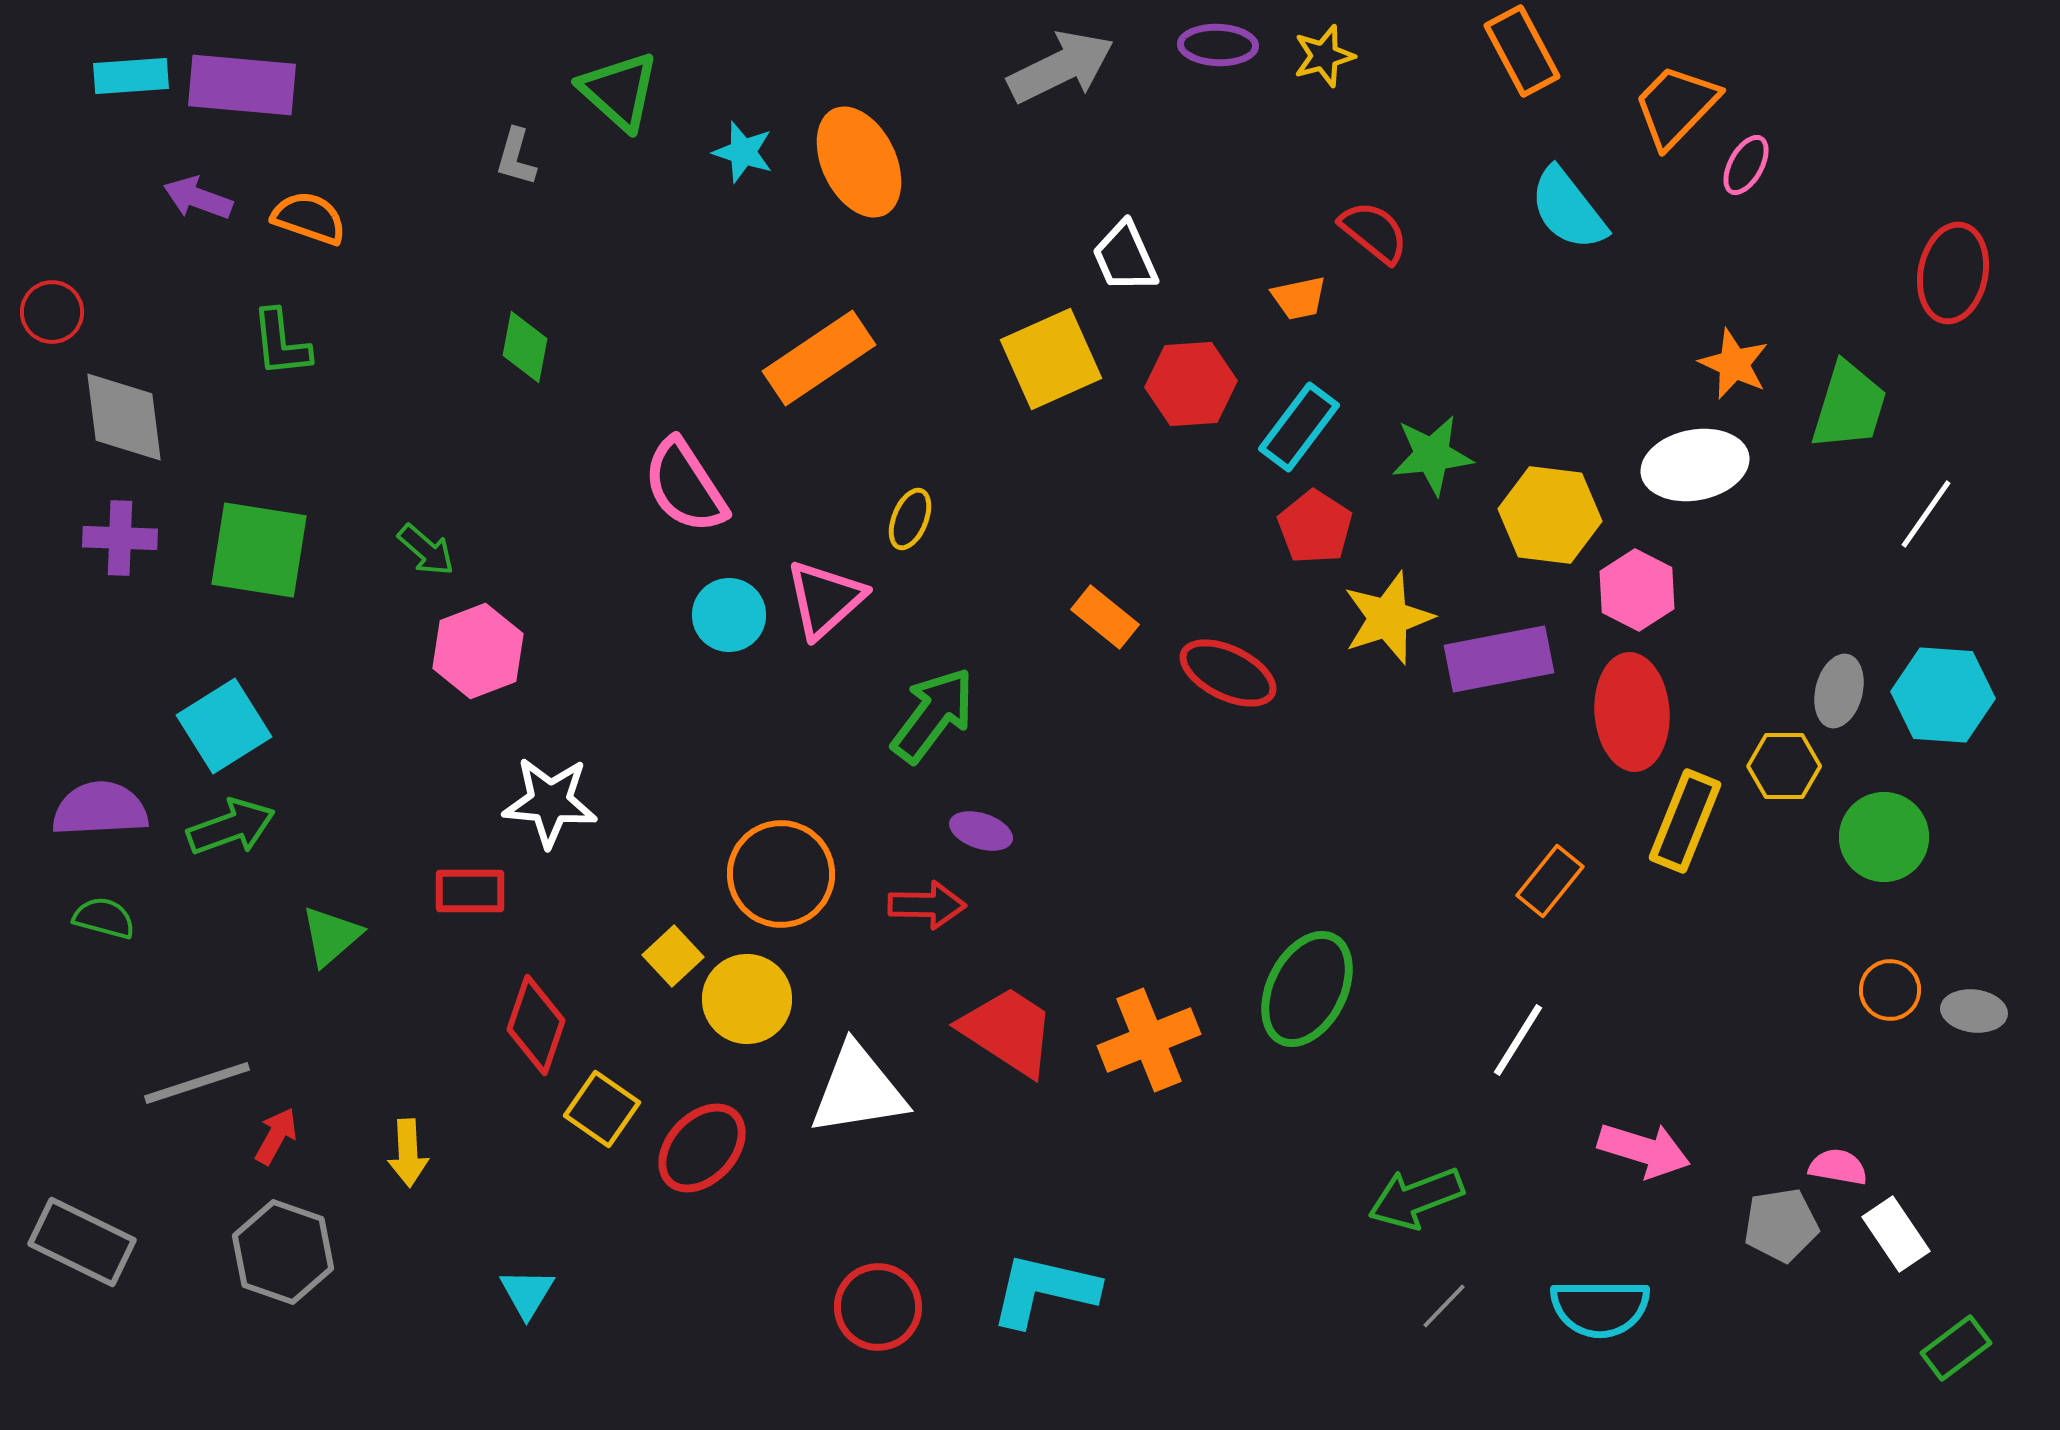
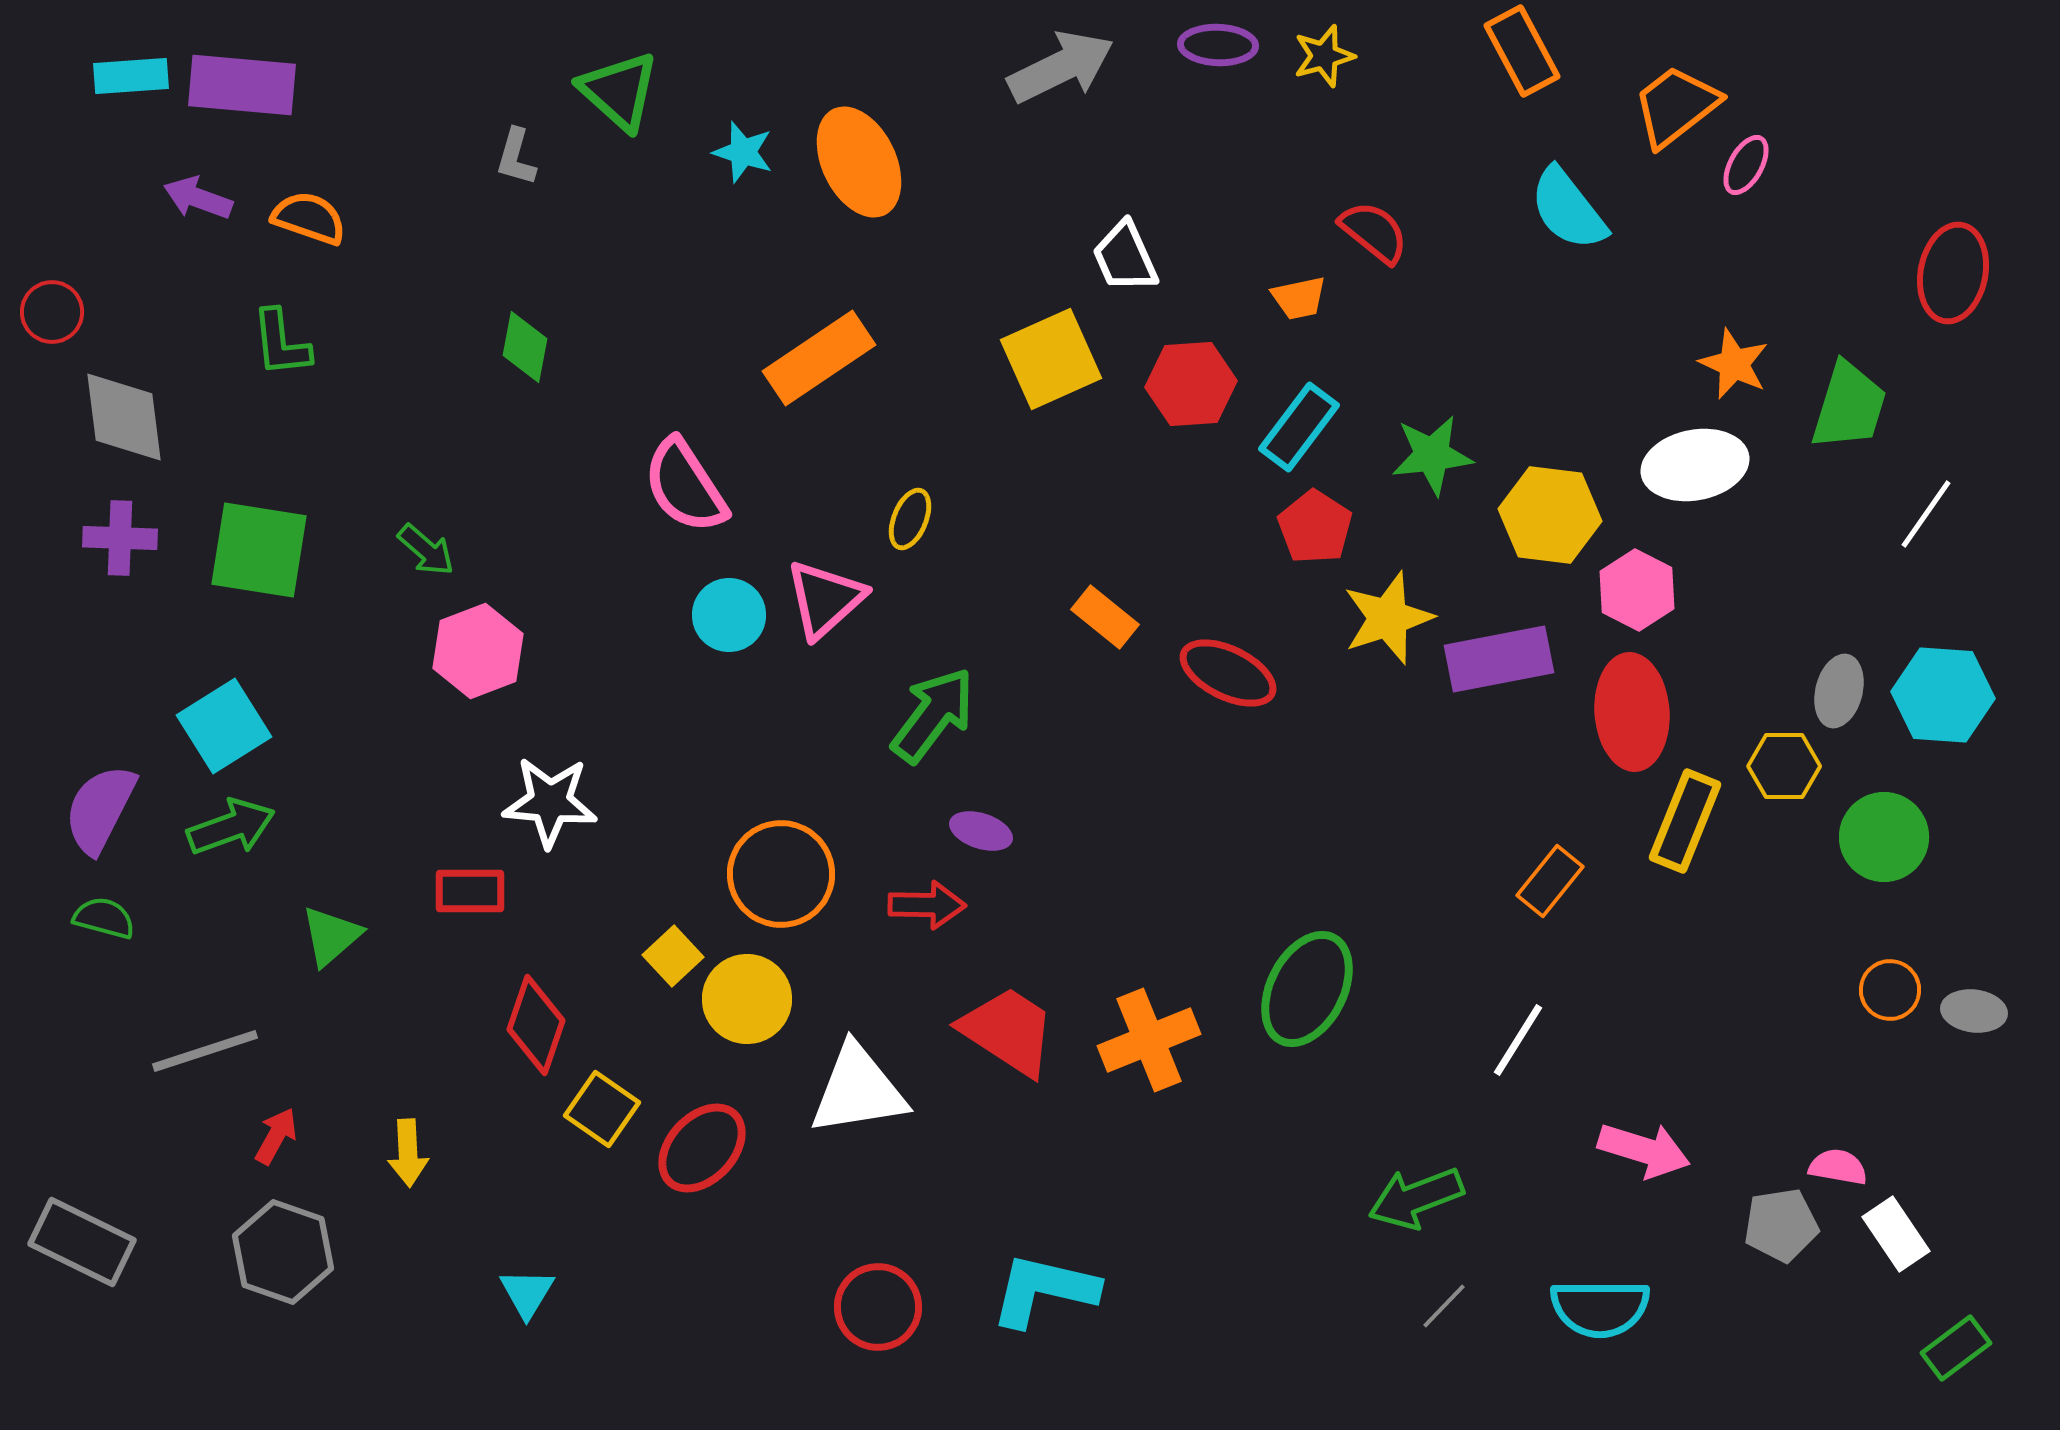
orange trapezoid at (1676, 106): rotated 8 degrees clockwise
purple semicircle at (100, 809): rotated 60 degrees counterclockwise
gray line at (197, 1083): moved 8 px right, 32 px up
